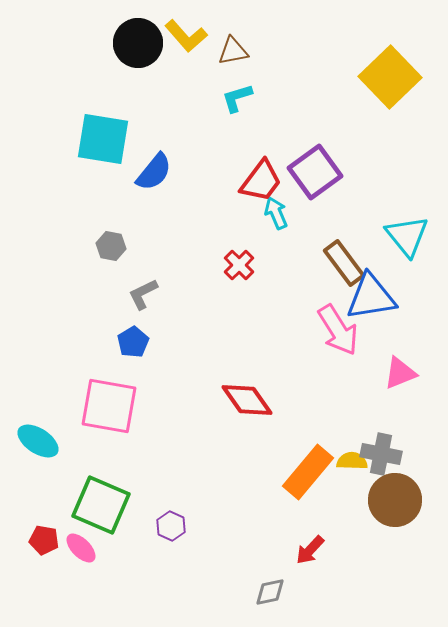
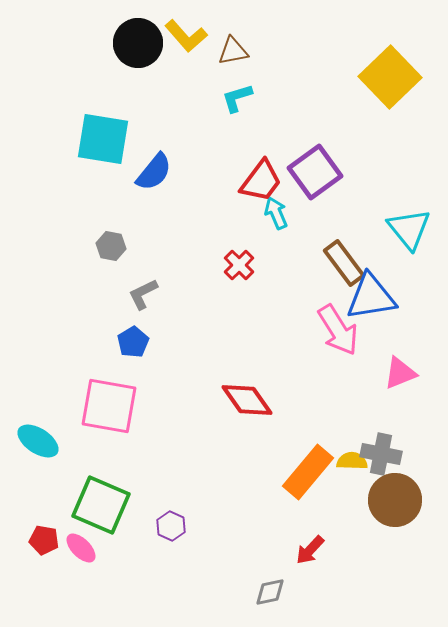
cyan triangle: moved 2 px right, 7 px up
